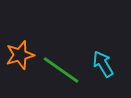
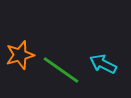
cyan arrow: rotated 32 degrees counterclockwise
